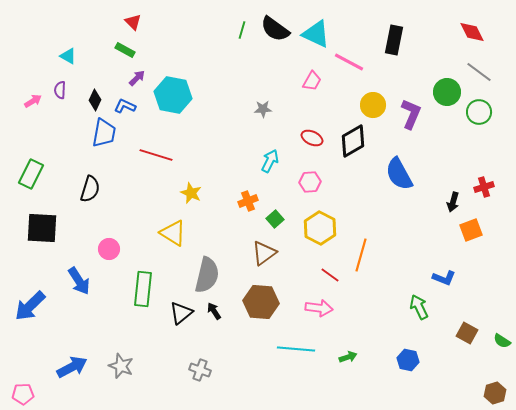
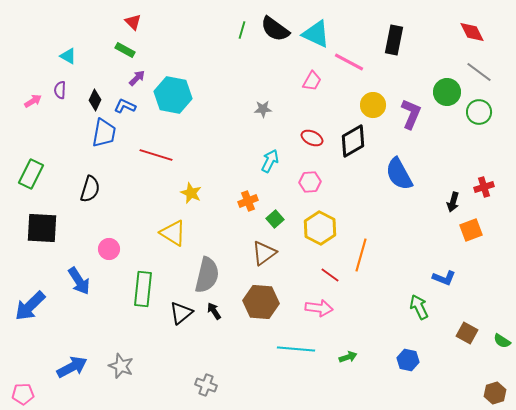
gray cross at (200, 370): moved 6 px right, 15 px down
